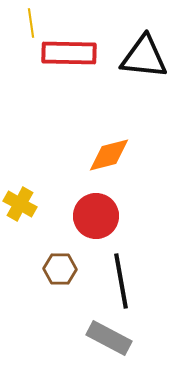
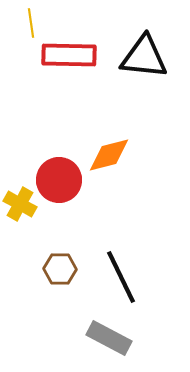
red rectangle: moved 2 px down
red circle: moved 37 px left, 36 px up
black line: moved 4 px up; rotated 16 degrees counterclockwise
